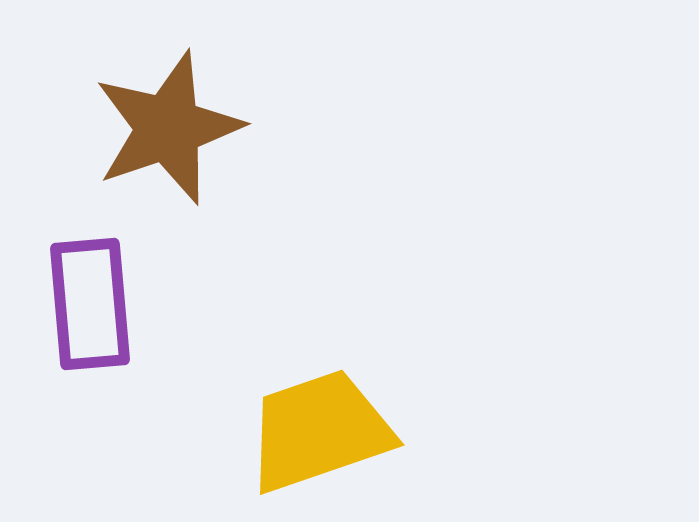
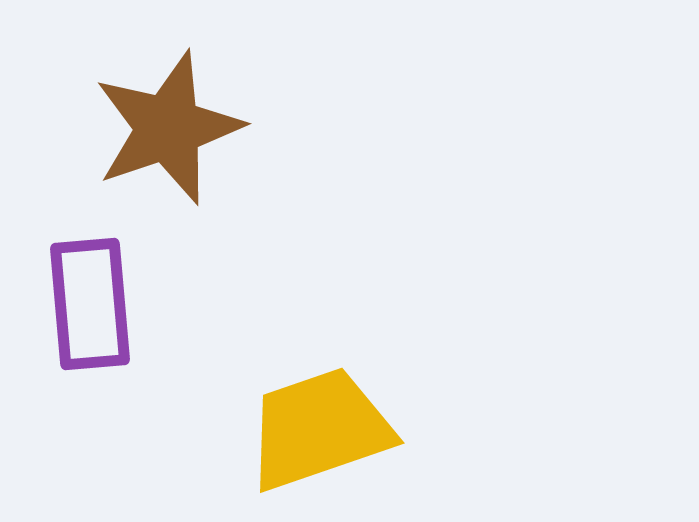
yellow trapezoid: moved 2 px up
